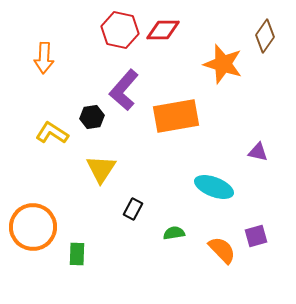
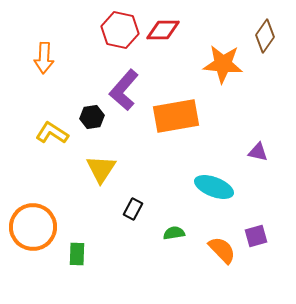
orange star: rotated 12 degrees counterclockwise
